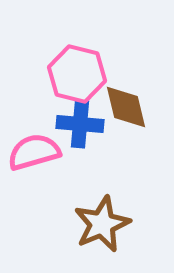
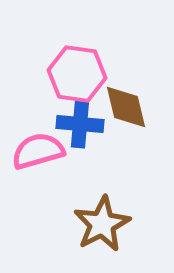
pink hexagon: rotated 6 degrees counterclockwise
pink semicircle: moved 4 px right, 1 px up
brown star: rotated 4 degrees counterclockwise
